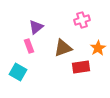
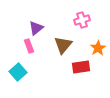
purple triangle: moved 1 px down
brown triangle: moved 3 px up; rotated 30 degrees counterclockwise
cyan square: rotated 18 degrees clockwise
